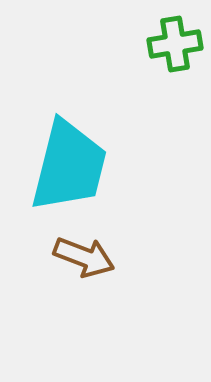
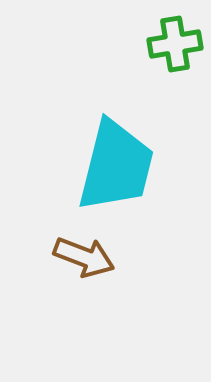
cyan trapezoid: moved 47 px right
